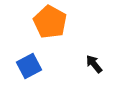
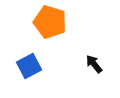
orange pentagon: rotated 12 degrees counterclockwise
